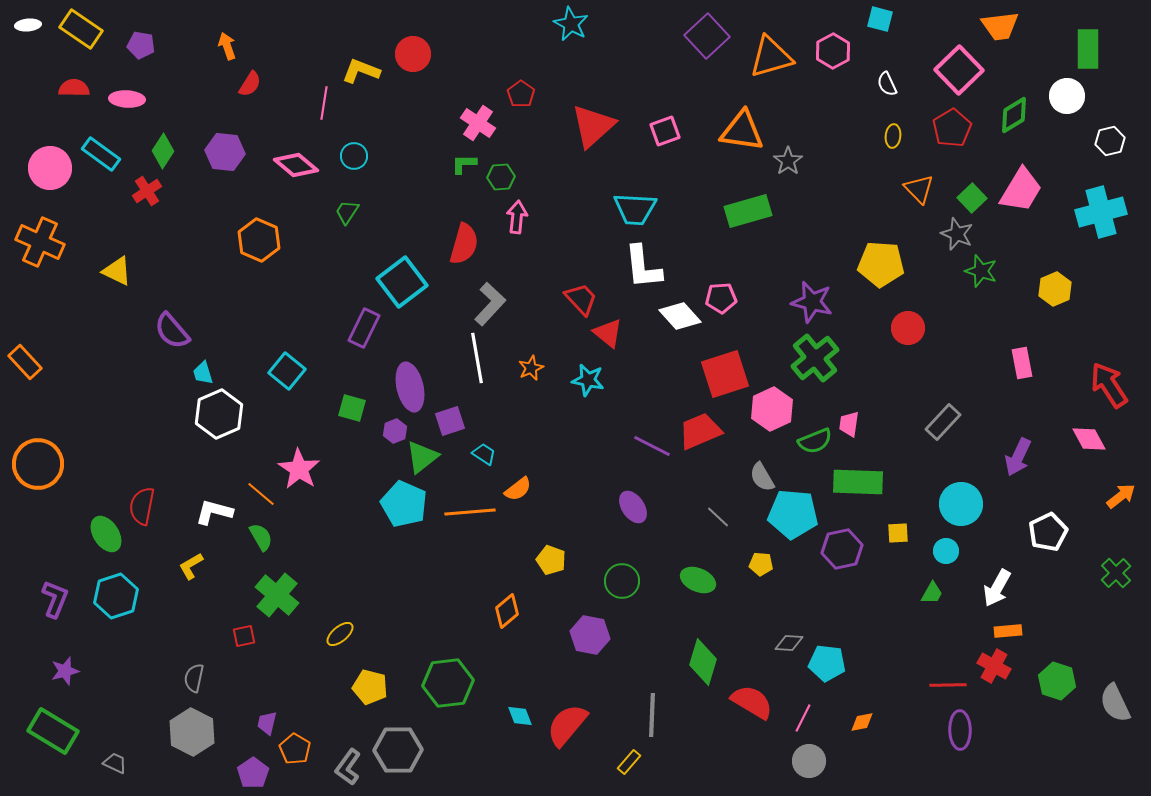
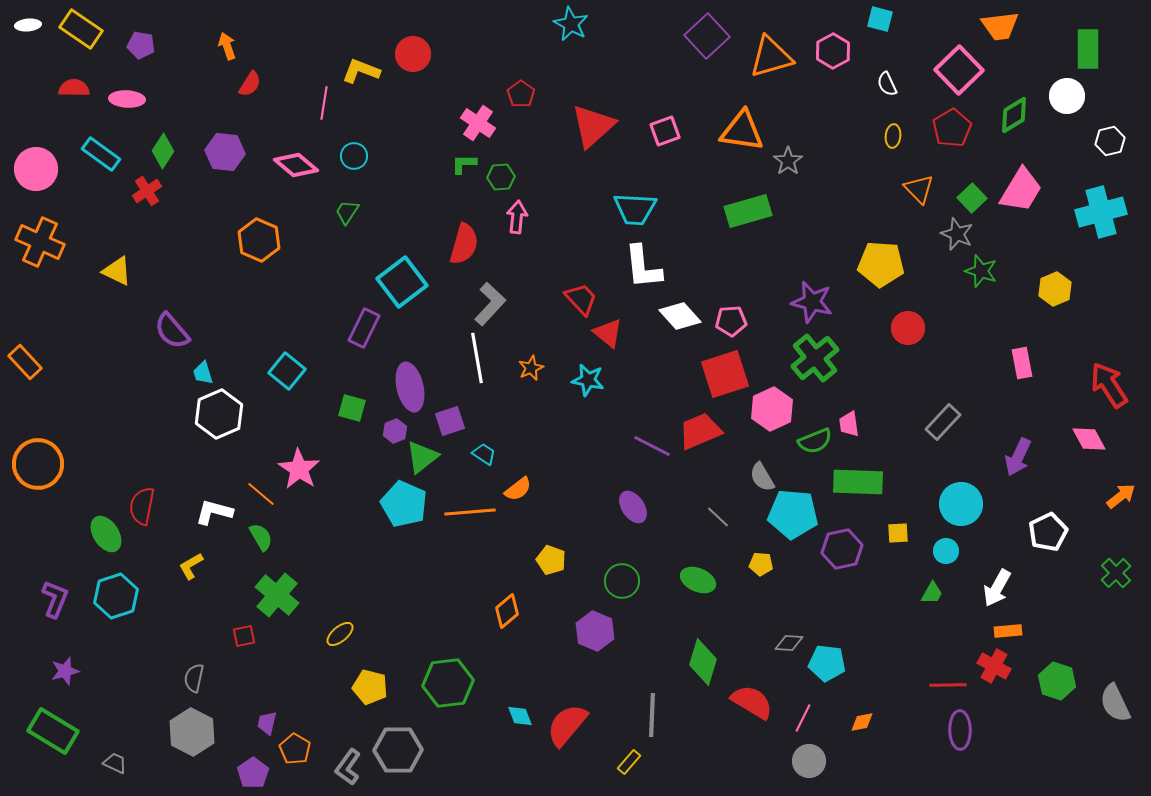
pink circle at (50, 168): moved 14 px left, 1 px down
pink pentagon at (721, 298): moved 10 px right, 23 px down
pink trapezoid at (849, 424): rotated 16 degrees counterclockwise
purple hexagon at (590, 635): moved 5 px right, 4 px up; rotated 12 degrees clockwise
